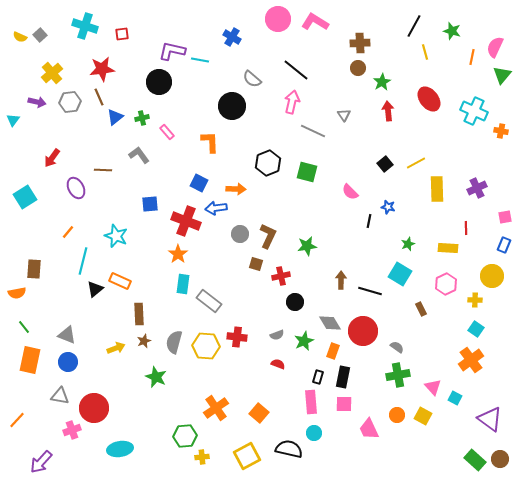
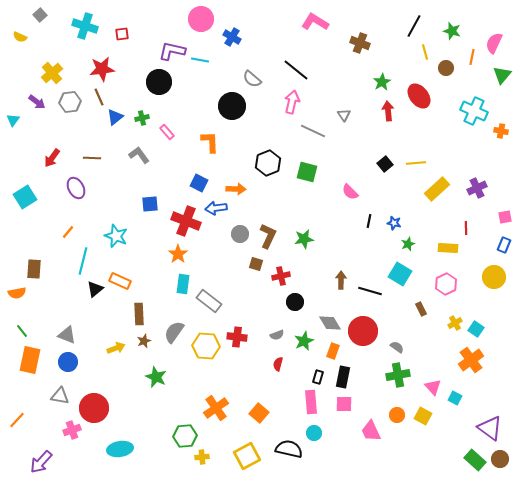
pink circle at (278, 19): moved 77 px left
gray square at (40, 35): moved 20 px up
brown cross at (360, 43): rotated 24 degrees clockwise
pink semicircle at (495, 47): moved 1 px left, 4 px up
brown circle at (358, 68): moved 88 px right
red ellipse at (429, 99): moved 10 px left, 3 px up
purple arrow at (37, 102): rotated 24 degrees clockwise
yellow line at (416, 163): rotated 24 degrees clockwise
brown line at (103, 170): moved 11 px left, 12 px up
yellow rectangle at (437, 189): rotated 50 degrees clockwise
blue star at (388, 207): moved 6 px right, 16 px down
green star at (307, 246): moved 3 px left, 7 px up
yellow circle at (492, 276): moved 2 px right, 1 px down
yellow cross at (475, 300): moved 20 px left, 23 px down; rotated 32 degrees counterclockwise
green line at (24, 327): moved 2 px left, 4 px down
gray semicircle at (174, 342): moved 10 px up; rotated 20 degrees clockwise
red semicircle at (278, 364): rotated 96 degrees counterclockwise
purple triangle at (490, 419): moved 9 px down
pink trapezoid at (369, 429): moved 2 px right, 2 px down
